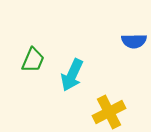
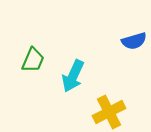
blue semicircle: rotated 15 degrees counterclockwise
cyan arrow: moved 1 px right, 1 px down
